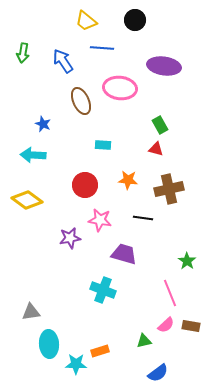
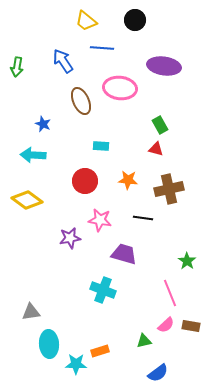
green arrow: moved 6 px left, 14 px down
cyan rectangle: moved 2 px left, 1 px down
red circle: moved 4 px up
